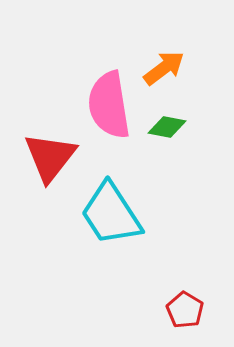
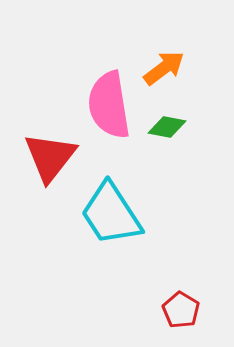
red pentagon: moved 4 px left
